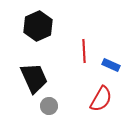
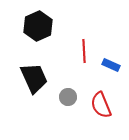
red semicircle: moved 6 px down; rotated 128 degrees clockwise
gray circle: moved 19 px right, 9 px up
